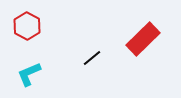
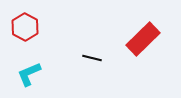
red hexagon: moved 2 px left, 1 px down
black line: rotated 54 degrees clockwise
